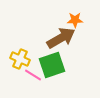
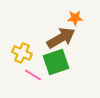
orange star: moved 2 px up
yellow cross: moved 2 px right, 6 px up
green square: moved 4 px right, 3 px up
